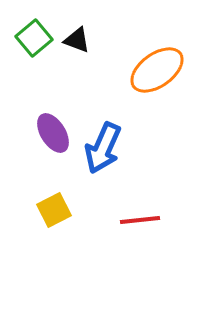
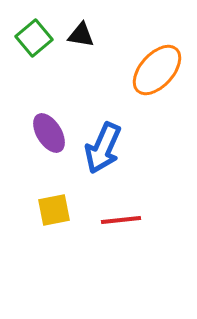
black triangle: moved 4 px right, 5 px up; rotated 12 degrees counterclockwise
orange ellipse: rotated 12 degrees counterclockwise
purple ellipse: moved 4 px left
yellow square: rotated 16 degrees clockwise
red line: moved 19 px left
